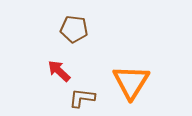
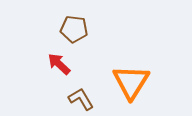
red arrow: moved 7 px up
brown L-shape: moved 1 px left, 1 px down; rotated 52 degrees clockwise
